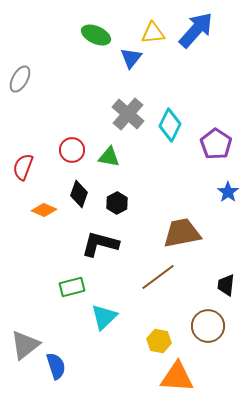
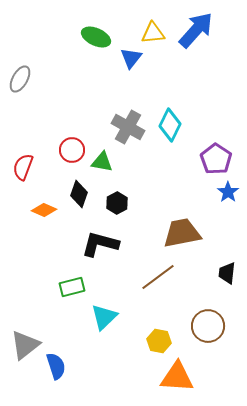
green ellipse: moved 2 px down
gray cross: moved 13 px down; rotated 12 degrees counterclockwise
purple pentagon: moved 15 px down
green triangle: moved 7 px left, 5 px down
black trapezoid: moved 1 px right, 12 px up
